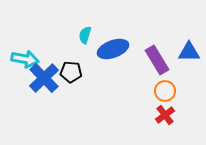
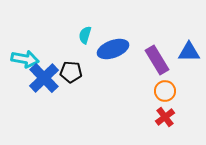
red cross: moved 2 px down
